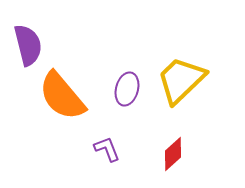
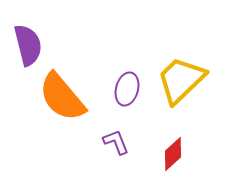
orange semicircle: moved 1 px down
purple L-shape: moved 9 px right, 7 px up
